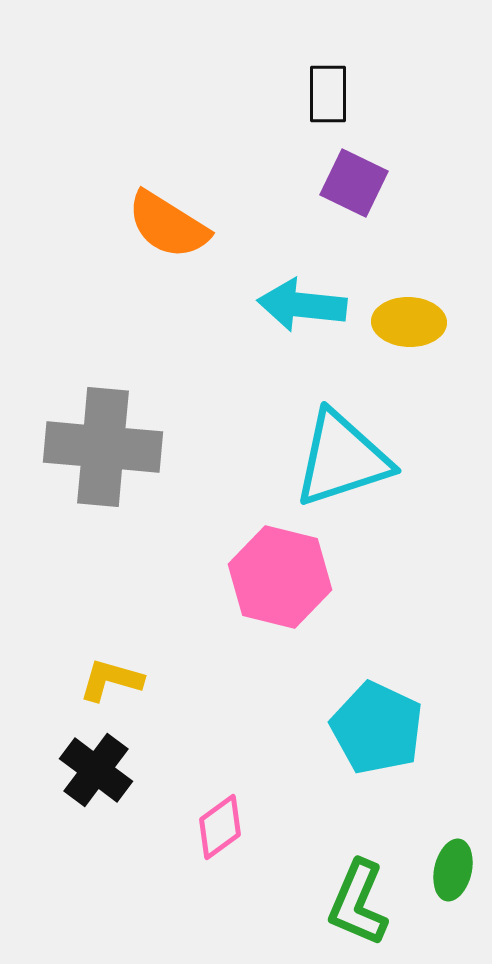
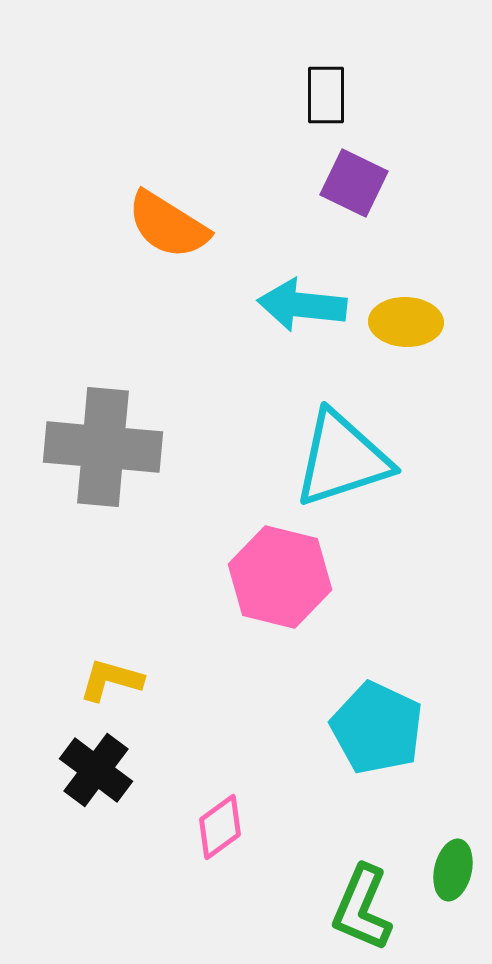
black rectangle: moved 2 px left, 1 px down
yellow ellipse: moved 3 px left
green L-shape: moved 4 px right, 5 px down
